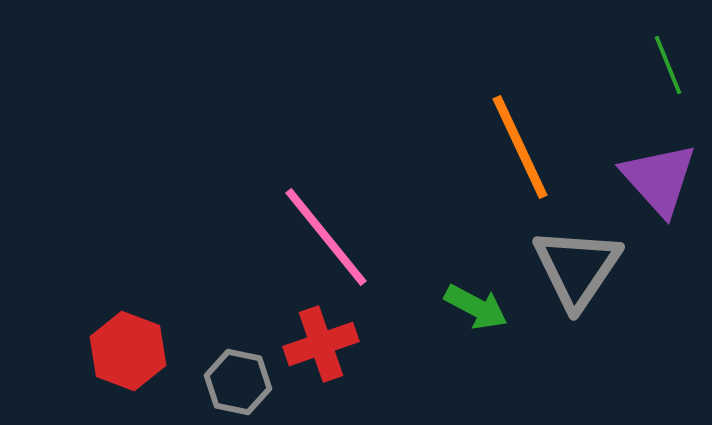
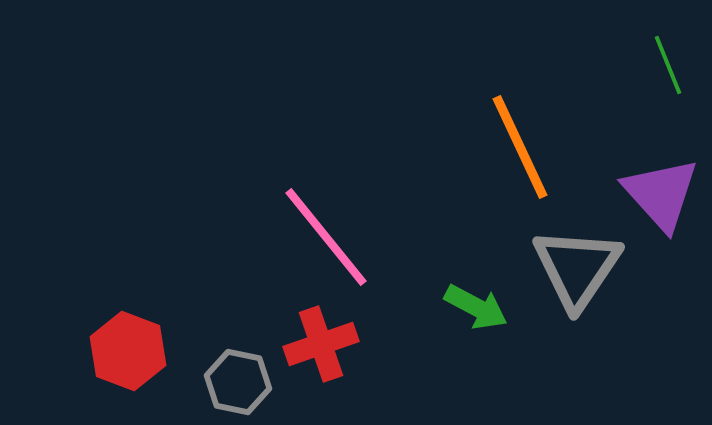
purple triangle: moved 2 px right, 15 px down
